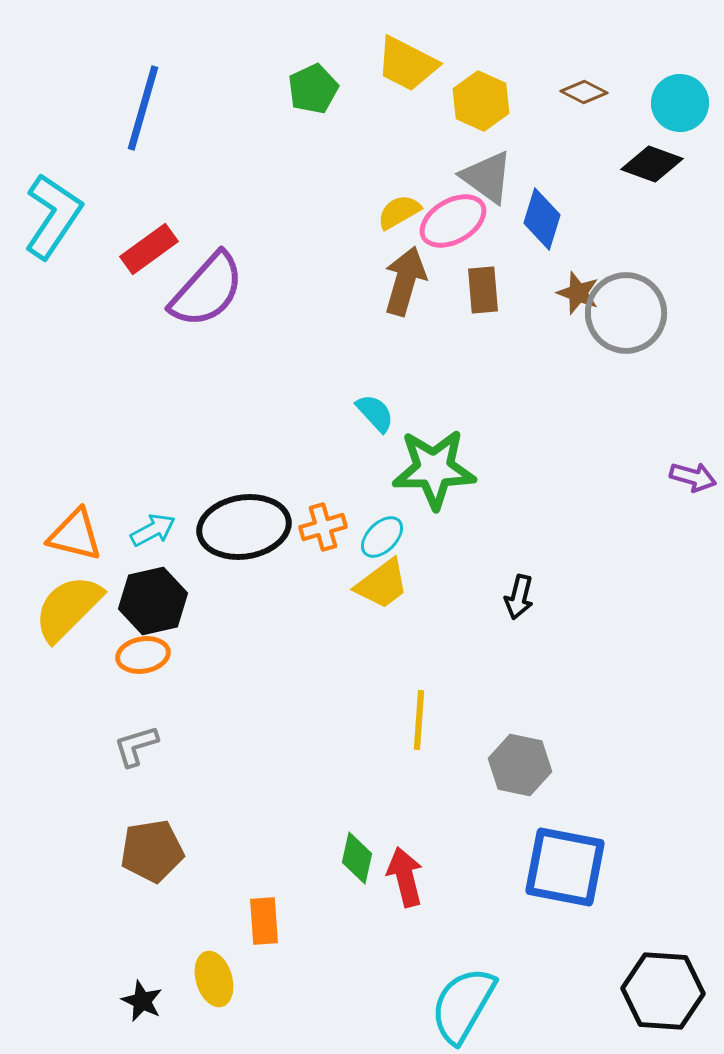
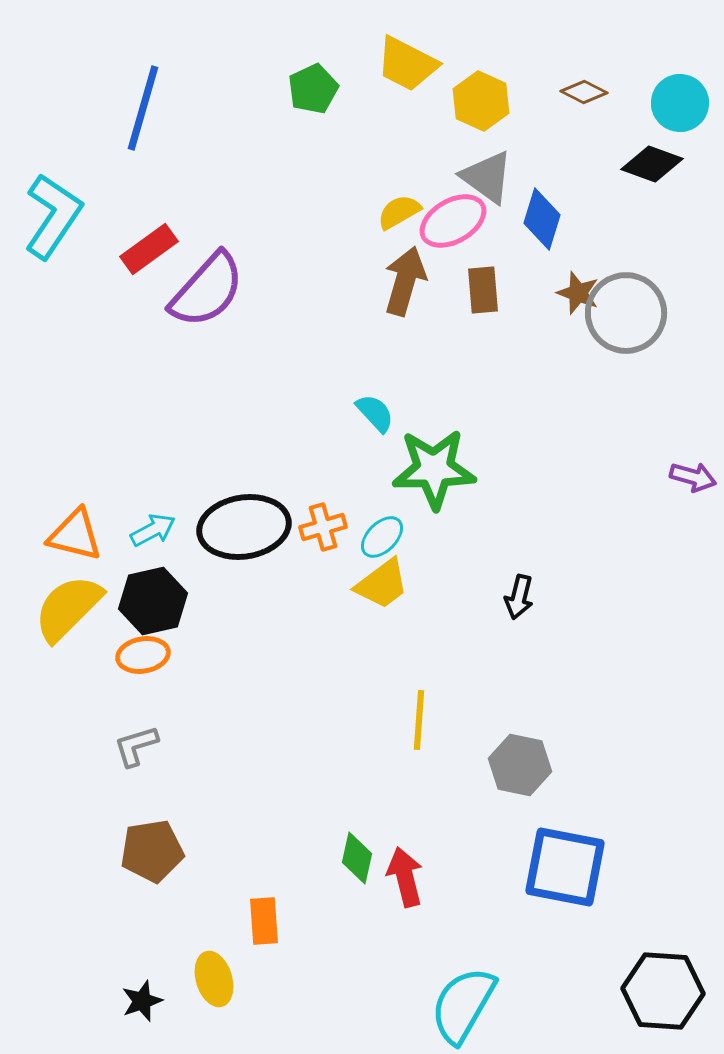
black star at (142, 1001): rotated 27 degrees clockwise
